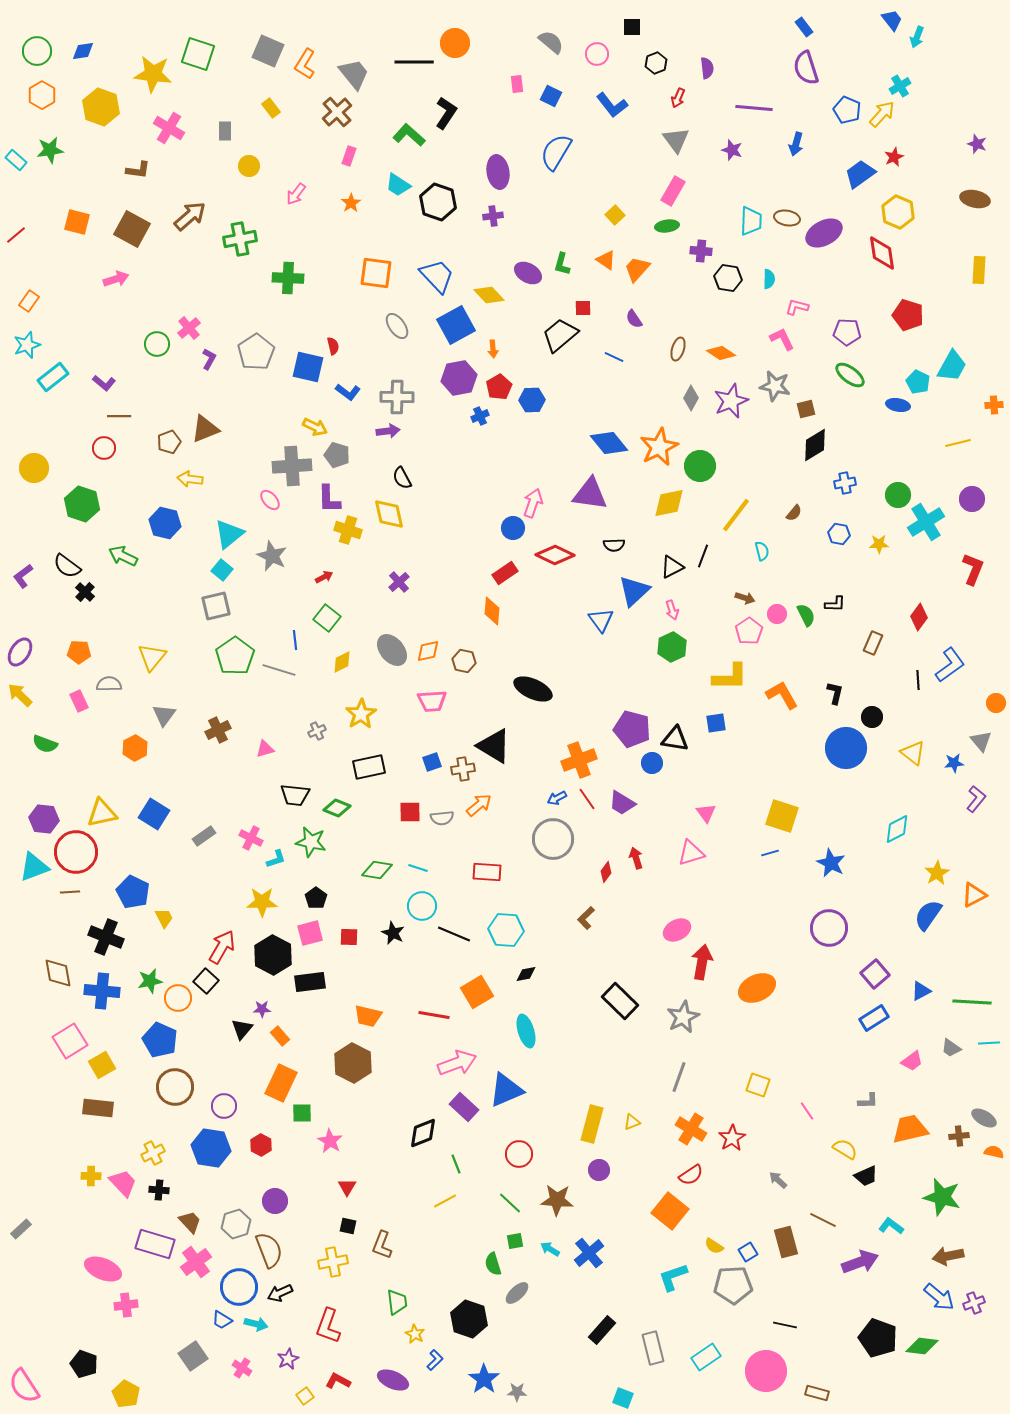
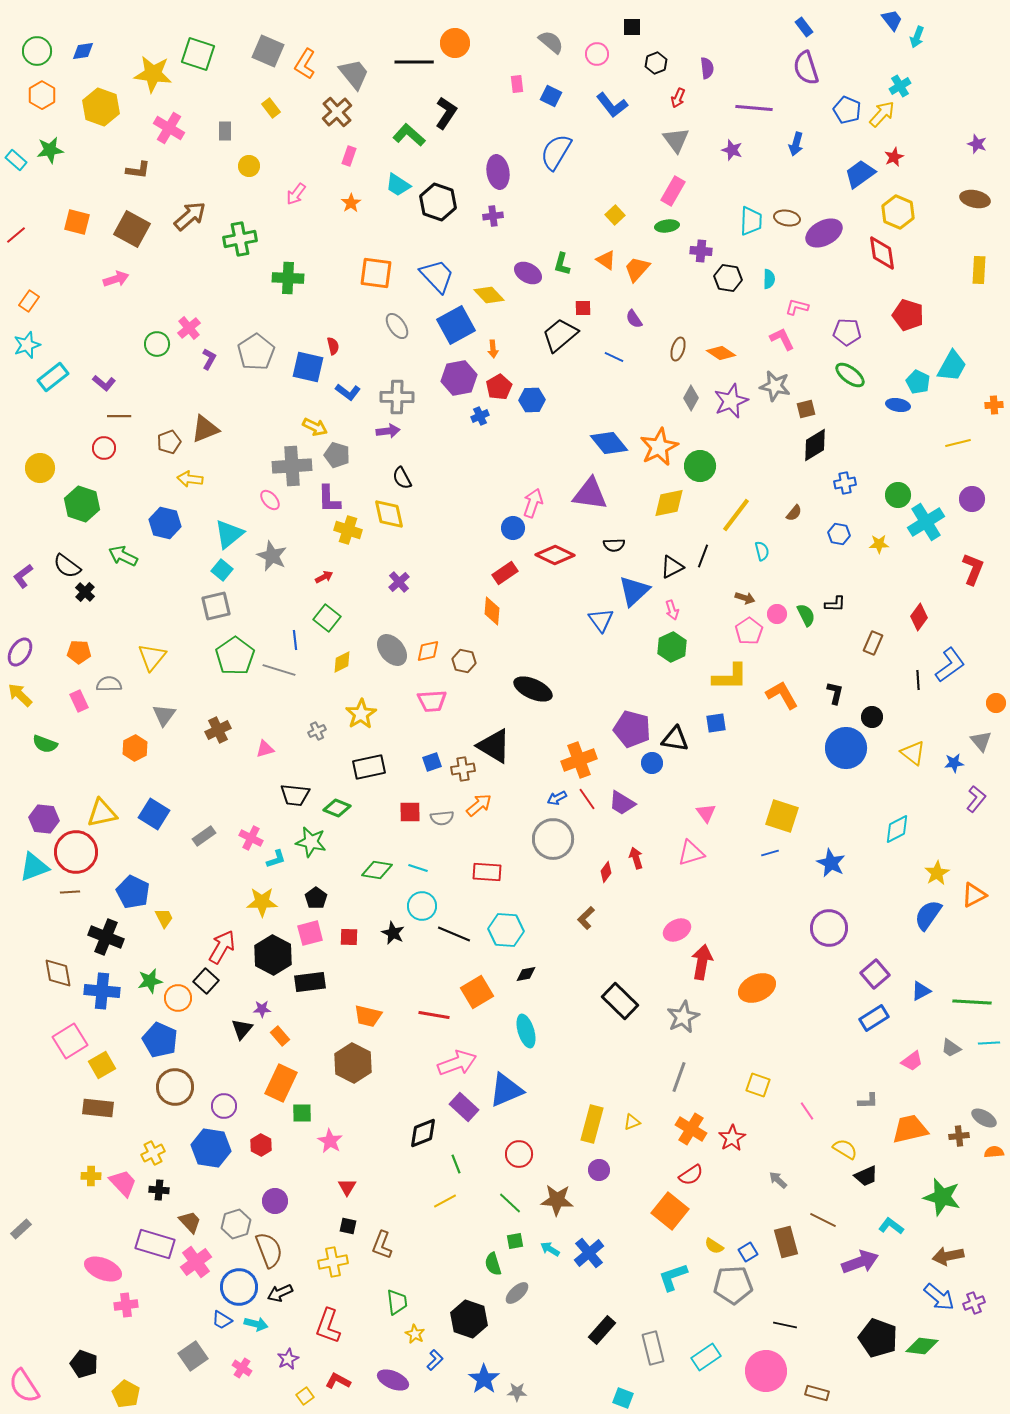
yellow circle at (34, 468): moved 6 px right
orange semicircle at (994, 1152): rotated 18 degrees counterclockwise
